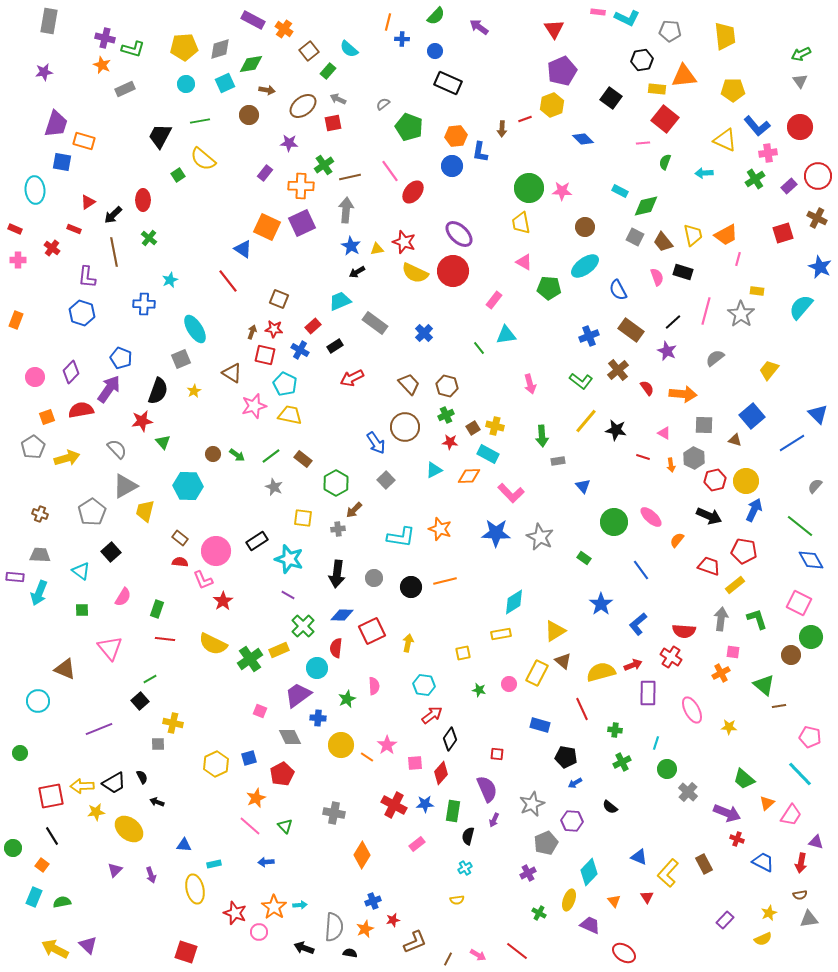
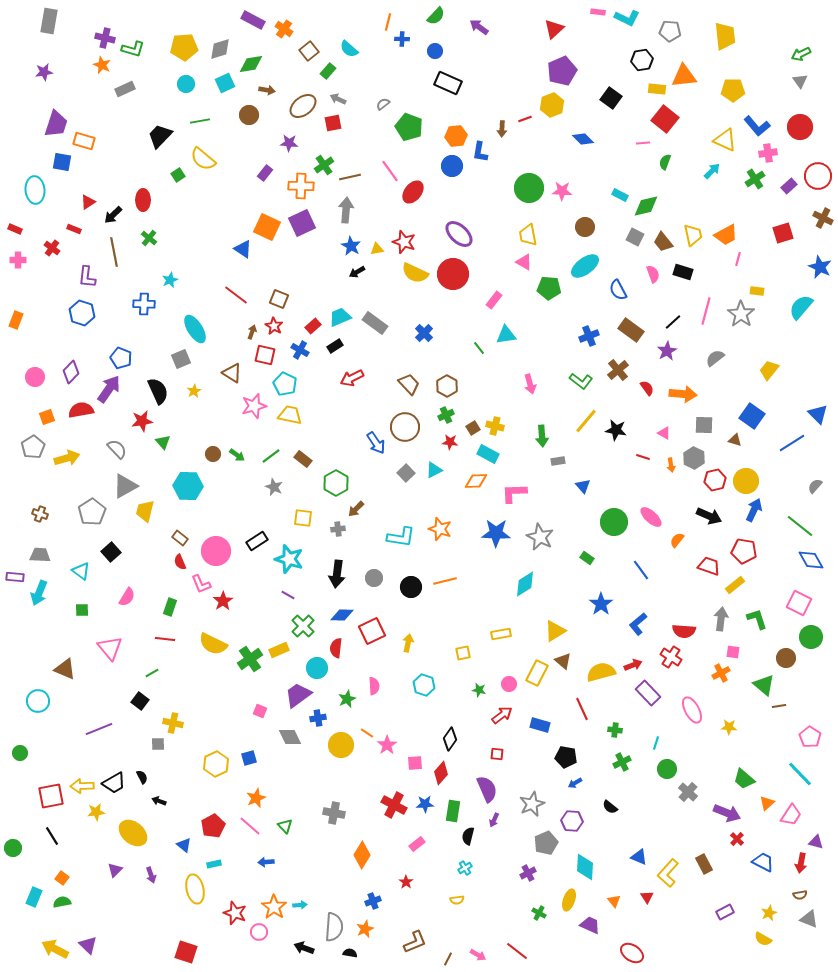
red triangle at (554, 29): rotated 20 degrees clockwise
black trapezoid at (160, 136): rotated 16 degrees clockwise
cyan arrow at (704, 173): moved 8 px right, 2 px up; rotated 138 degrees clockwise
cyan rectangle at (620, 191): moved 4 px down
brown cross at (817, 218): moved 6 px right
yellow trapezoid at (521, 223): moved 7 px right, 12 px down
red circle at (453, 271): moved 3 px down
pink semicircle at (657, 277): moved 4 px left, 3 px up
red line at (228, 281): moved 8 px right, 14 px down; rotated 15 degrees counterclockwise
cyan trapezoid at (340, 301): moved 16 px down
red star at (274, 329): moved 3 px up; rotated 24 degrees clockwise
purple star at (667, 351): rotated 18 degrees clockwise
brown hexagon at (447, 386): rotated 15 degrees clockwise
black semicircle at (158, 391): rotated 44 degrees counterclockwise
blue square at (752, 416): rotated 15 degrees counterclockwise
orange diamond at (469, 476): moved 7 px right, 5 px down
gray square at (386, 480): moved 20 px right, 7 px up
pink L-shape at (511, 493): moved 3 px right; rotated 132 degrees clockwise
brown arrow at (354, 510): moved 2 px right, 1 px up
green rectangle at (584, 558): moved 3 px right
red semicircle at (180, 562): rotated 119 degrees counterclockwise
pink L-shape at (203, 580): moved 2 px left, 4 px down
pink semicircle at (123, 597): moved 4 px right
cyan diamond at (514, 602): moved 11 px right, 18 px up
green rectangle at (157, 609): moved 13 px right, 2 px up
brown circle at (791, 655): moved 5 px left, 3 px down
green line at (150, 679): moved 2 px right, 6 px up
cyan hexagon at (424, 685): rotated 10 degrees clockwise
purple rectangle at (648, 693): rotated 45 degrees counterclockwise
black square at (140, 701): rotated 12 degrees counterclockwise
red arrow at (432, 715): moved 70 px right
blue cross at (318, 718): rotated 14 degrees counterclockwise
pink pentagon at (810, 737): rotated 20 degrees clockwise
orange line at (367, 757): moved 24 px up
red pentagon at (282, 774): moved 69 px left, 52 px down
black arrow at (157, 802): moved 2 px right, 1 px up
yellow ellipse at (129, 829): moved 4 px right, 4 px down
red cross at (737, 839): rotated 24 degrees clockwise
blue triangle at (184, 845): rotated 35 degrees clockwise
orange square at (42, 865): moved 20 px right, 13 px down
cyan diamond at (589, 872): moved 4 px left, 5 px up; rotated 40 degrees counterclockwise
gray triangle at (809, 919): rotated 30 degrees clockwise
red star at (393, 920): moved 13 px right, 38 px up; rotated 24 degrees counterclockwise
purple rectangle at (725, 920): moved 8 px up; rotated 18 degrees clockwise
yellow semicircle at (763, 939): rotated 54 degrees clockwise
red ellipse at (624, 953): moved 8 px right
